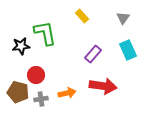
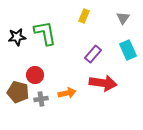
yellow rectangle: moved 2 px right; rotated 64 degrees clockwise
black star: moved 4 px left, 9 px up
red circle: moved 1 px left
red arrow: moved 3 px up
